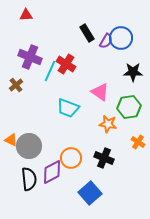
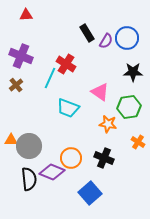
blue circle: moved 6 px right
purple cross: moved 9 px left, 1 px up
cyan line: moved 7 px down
orange triangle: rotated 24 degrees counterclockwise
purple diamond: rotated 50 degrees clockwise
